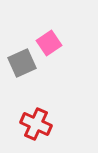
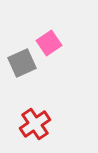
red cross: moved 1 px left; rotated 32 degrees clockwise
